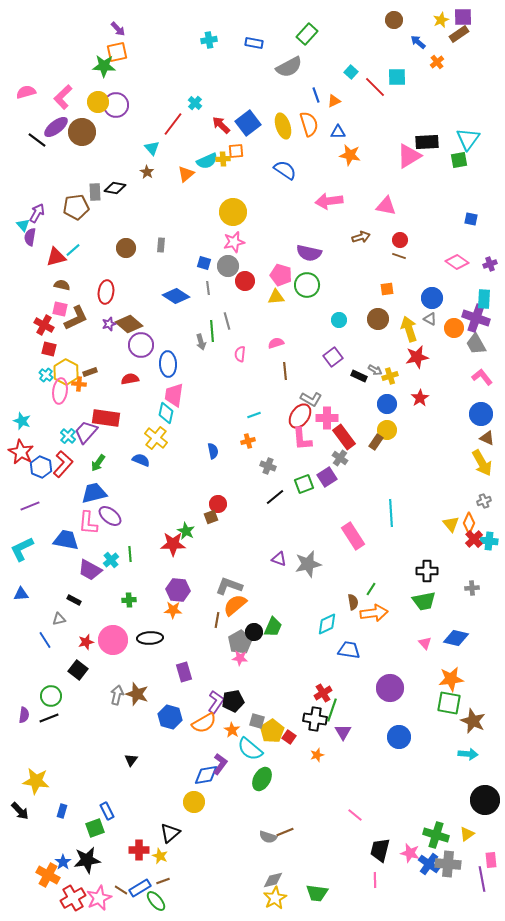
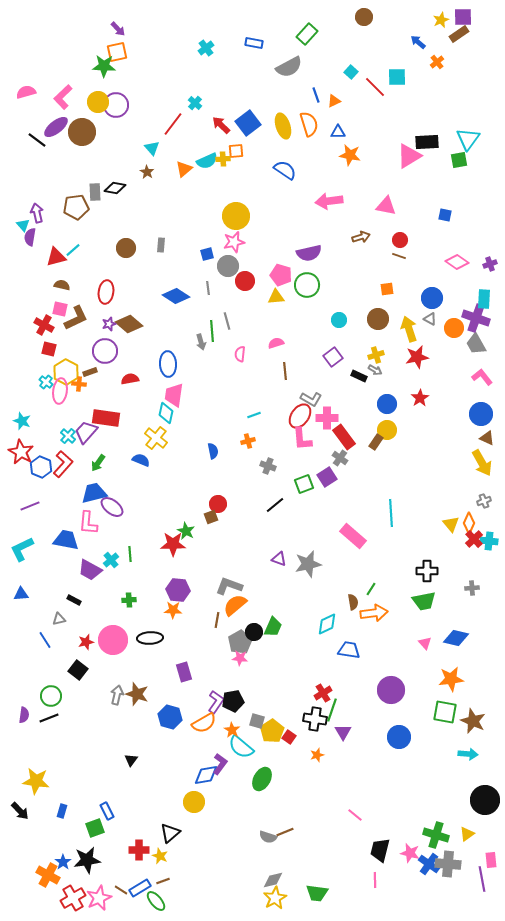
brown circle at (394, 20): moved 30 px left, 3 px up
cyan cross at (209, 40): moved 3 px left, 8 px down; rotated 28 degrees counterclockwise
orange triangle at (186, 174): moved 2 px left, 5 px up
yellow circle at (233, 212): moved 3 px right, 4 px down
purple arrow at (37, 213): rotated 42 degrees counterclockwise
blue square at (471, 219): moved 26 px left, 4 px up
purple semicircle at (309, 253): rotated 25 degrees counterclockwise
blue square at (204, 263): moved 3 px right, 9 px up; rotated 32 degrees counterclockwise
purple circle at (141, 345): moved 36 px left, 6 px down
cyan cross at (46, 375): moved 7 px down
yellow cross at (390, 376): moved 14 px left, 21 px up
black line at (275, 497): moved 8 px down
purple ellipse at (110, 516): moved 2 px right, 9 px up
pink rectangle at (353, 536): rotated 16 degrees counterclockwise
purple circle at (390, 688): moved 1 px right, 2 px down
green square at (449, 703): moved 4 px left, 9 px down
cyan semicircle at (250, 749): moved 9 px left, 2 px up
